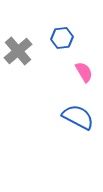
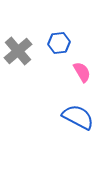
blue hexagon: moved 3 px left, 5 px down
pink semicircle: moved 2 px left
